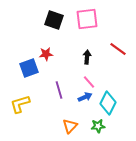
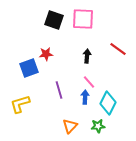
pink square: moved 4 px left; rotated 10 degrees clockwise
black arrow: moved 1 px up
blue arrow: rotated 64 degrees counterclockwise
